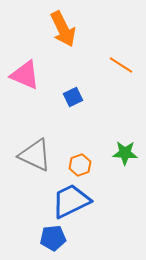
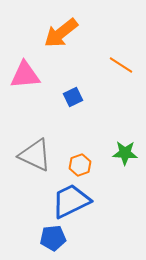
orange arrow: moved 2 px left, 4 px down; rotated 78 degrees clockwise
pink triangle: rotated 28 degrees counterclockwise
